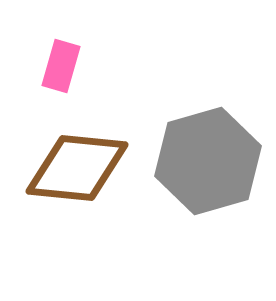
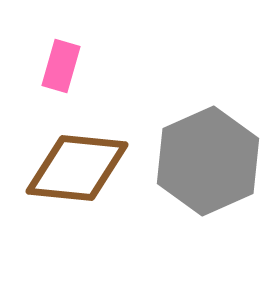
gray hexagon: rotated 8 degrees counterclockwise
